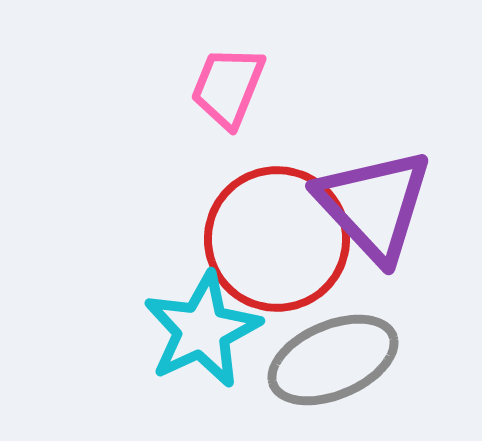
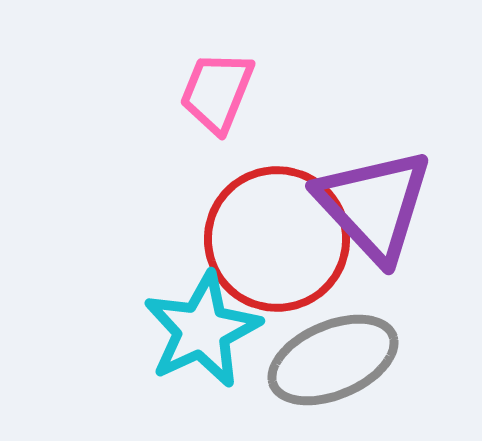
pink trapezoid: moved 11 px left, 5 px down
